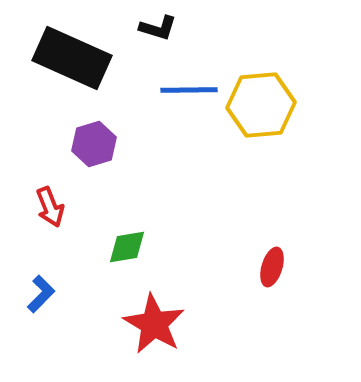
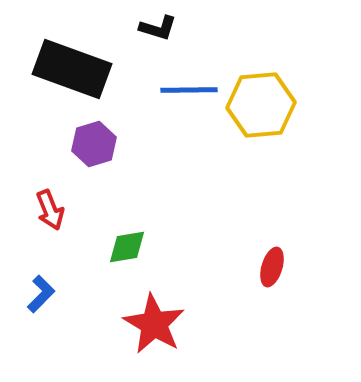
black rectangle: moved 11 px down; rotated 4 degrees counterclockwise
red arrow: moved 3 px down
